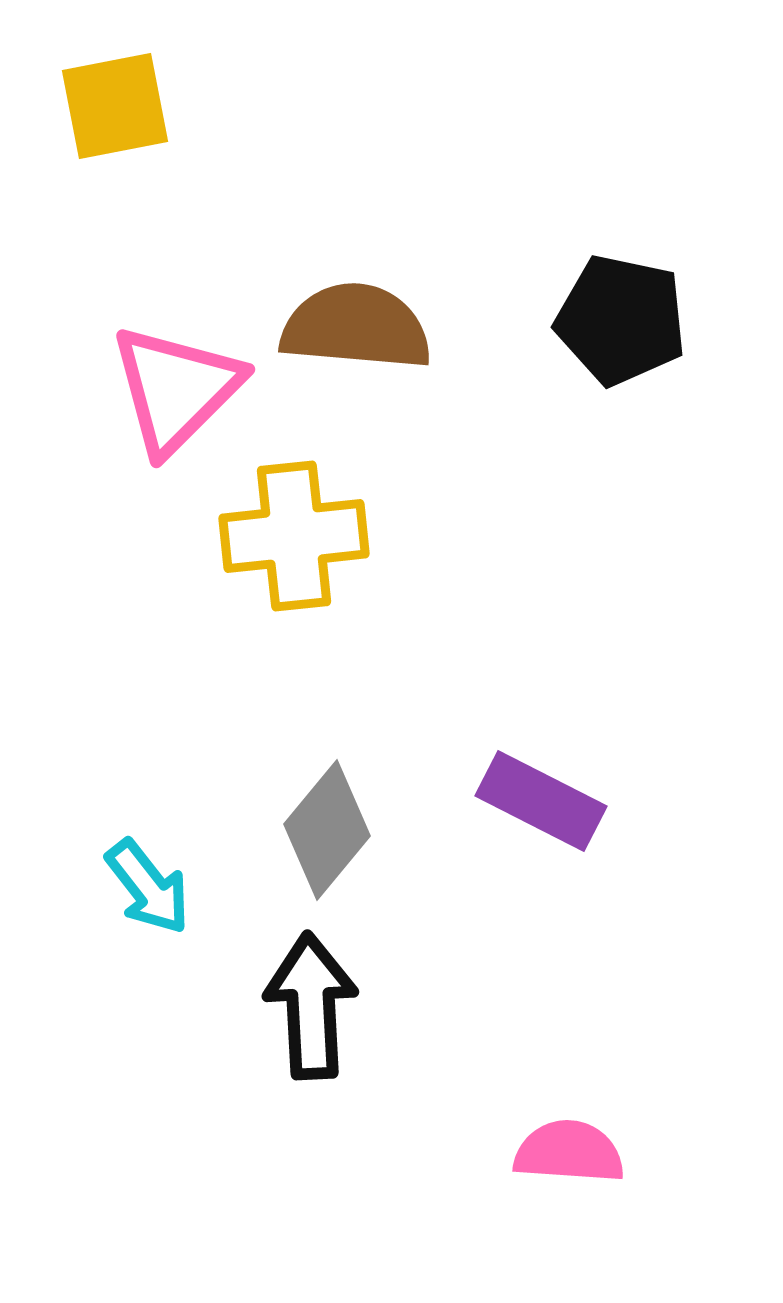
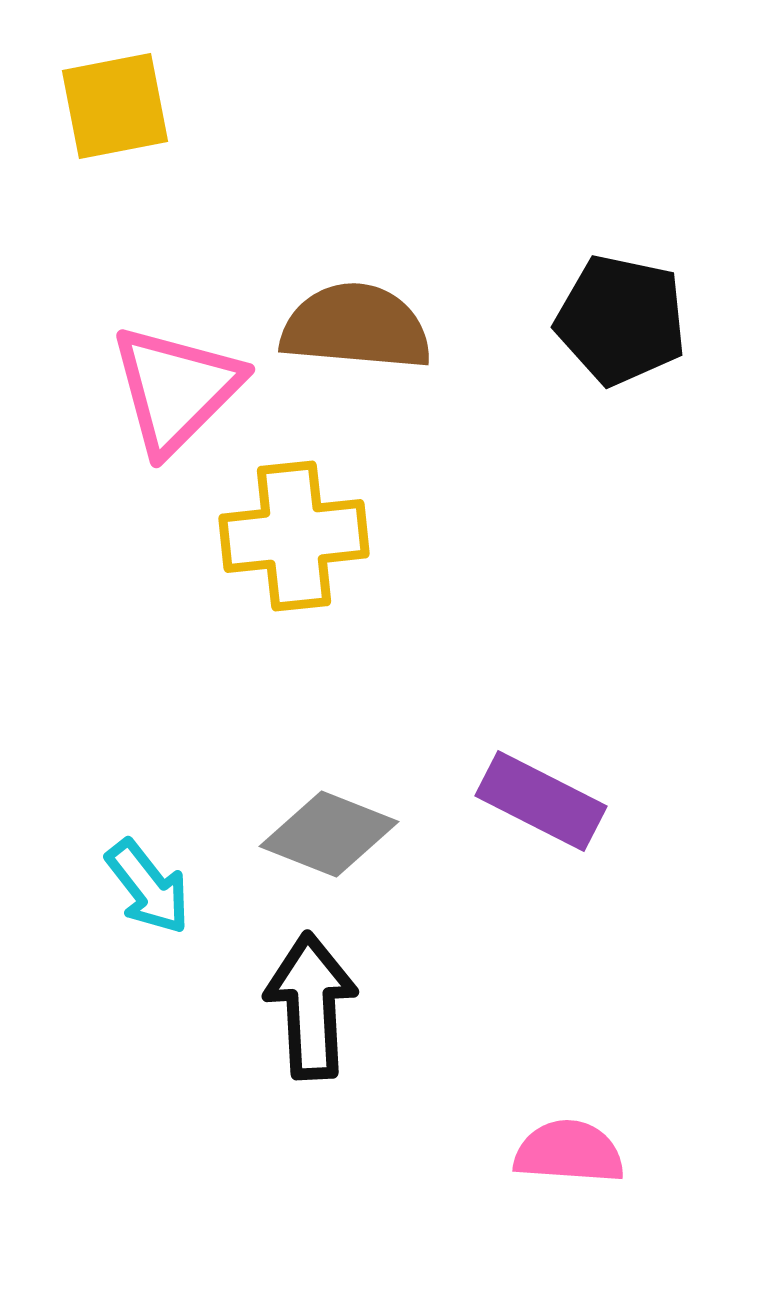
gray diamond: moved 2 px right, 4 px down; rotated 72 degrees clockwise
